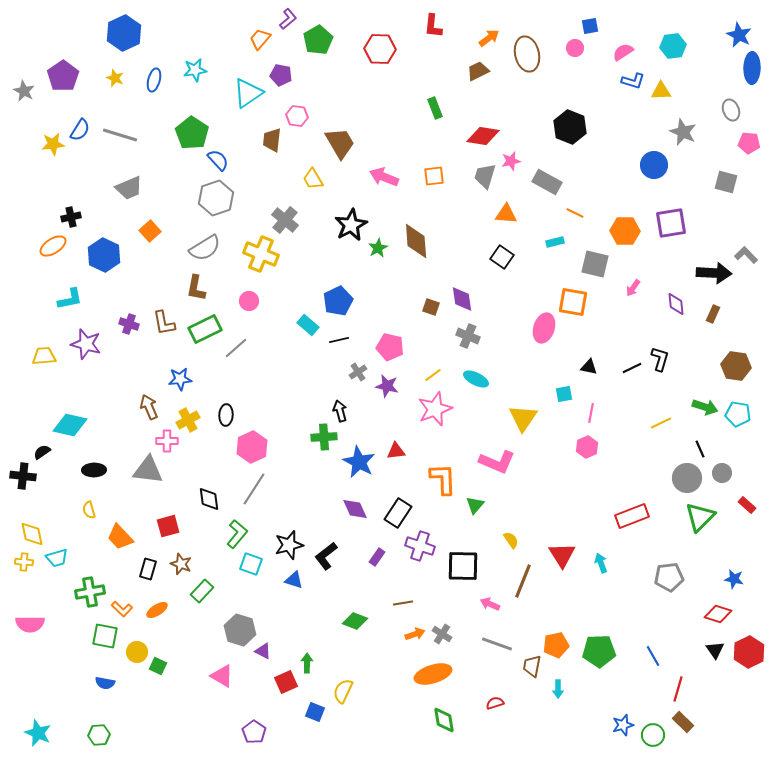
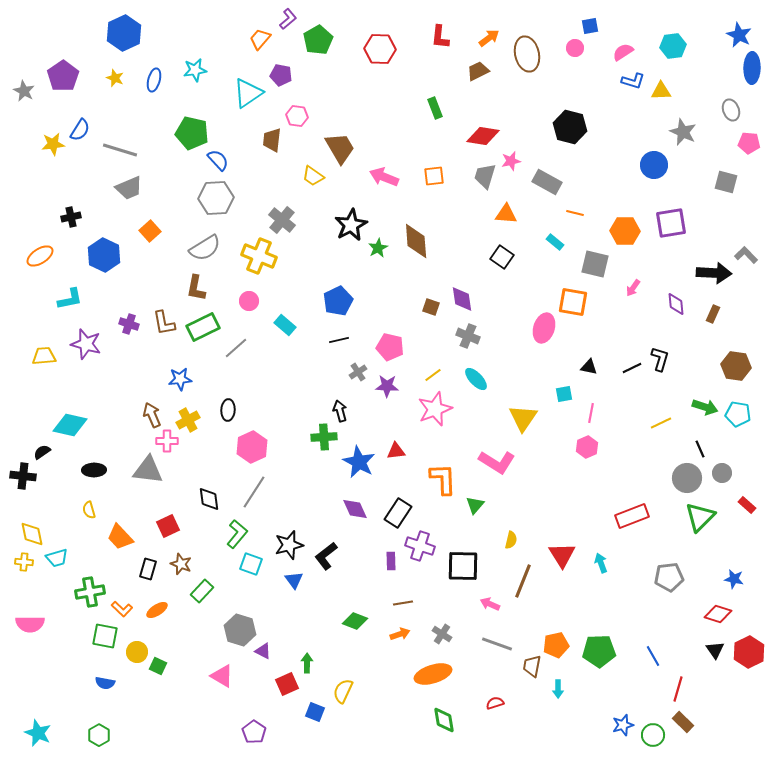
red L-shape at (433, 26): moved 7 px right, 11 px down
black hexagon at (570, 127): rotated 8 degrees counterclockwise
green pentagon at (192, 133): rotated 20 degrees counterclockwise
gray line at (120, 135): moved 15 px down
brown trapezoid at (340, 143): moved 5 px down
yellow trapezoid at (313, 179): moved 3 px up; rotated 25 degrees counterclockwise
gray hexagon at (216, 198): rotated 16 degrees clockwise
orange line at (575, 213): rotated 12 degrees counterclockwise
gray cross at (285, 220): moved 3 px left
cyan rectangle at (555, 242): rotated 54 degrees clockwise
orange ellipse at (53, 246): moved 13 px left, 10 px down
yellow cross at (261, 254): moved 2 px left, 2 px down
cyan rectangle at (308, 325): moved 23 px left
green rectangle at (205, 329): moved 2 px left, 2 px up
cyan ellipse at (476, 379): rotated 20 degrees clockwise
purple star at (387, 386): rotated 10 degrees counterclockwise
brown arrow at (149, 407): moved 3 px right, 8 px down
black ellipse at (226, 415): moved 2 px right, 5 px up
pink L-shape at (497, 462): rotated 9 degrees clockwise
gray line at (254, 489): moved 3 px down
red square at (168, 526): rotated 10 degrees counterclockwise
yellow semicircle at (511, 540): rotated 48 degrees clockwise
purple rectangle at (377, 557): moved 14 px right, 4 px down; rotated 36 degrees counterclockwise
blue triangle at (294, 580): rotated 36 degrees clockwise
orange arrow at (415, 634): moved 15 px left
red square at (286, 682): moved 1 px right, 2 px down
green hexagon at (99, 735): rotated 25 degrees counterclockwise
